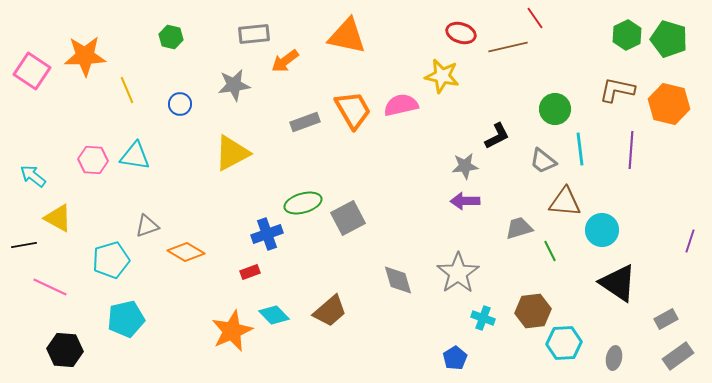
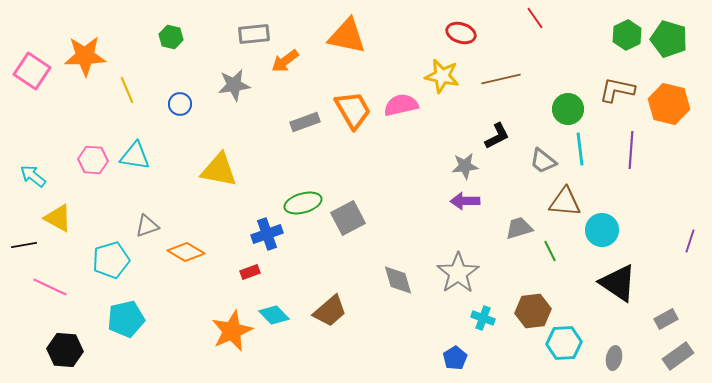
brown line at (508, 47): moved 7 px left, 32 px down
green circle at (555, 109): moved 13 px right
yellow triangle at (232, 153): moved 13 px left, 17 px down; rotated 39 degrees clockwise
